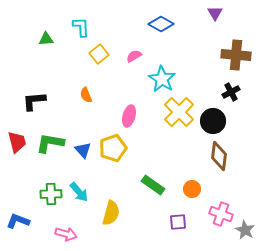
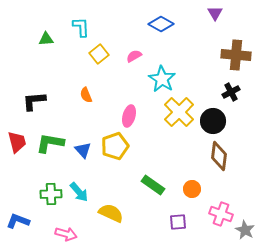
yellow pentagon: moved 2 px right, 2 px up
yellow semicircle: rotated 80 degrees counterclockwise
